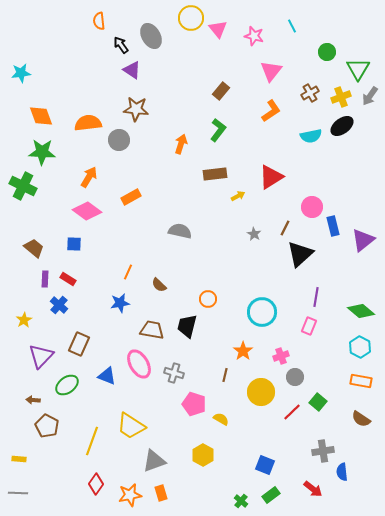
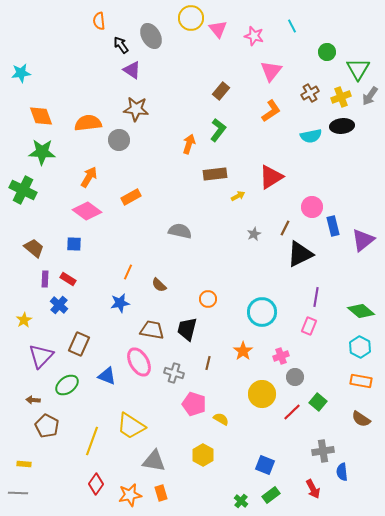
black ellipse at (342, 126): rotated 30 degrees clockwise
orange arrow at (181, 144): moved 8 px right
green cross at (23, 186): moved 4 px down
gray star at (254, 234): rotated 16 degrees clockwise
black triangle at (300, 254): rotated 16 degrees clockwise
black trapezoid at (187, 326): moved 3 px down
pink ellipse at (139, 364): moved 2 px up
brown line at (225, 375): moved 17 px left, 12 px up
yellow circle at (261, 392): moved 1 px right, 2 px down
yellow rectangle at (19, 459): moved 5 px right, 5 px down
gray triangle at (154, 461): rotated 30 degrees clockwise
red arrow at (313, 489): rotated 24 degrees clockwise
